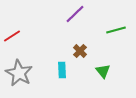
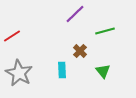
green line: moved 11 px left, 1 px down
